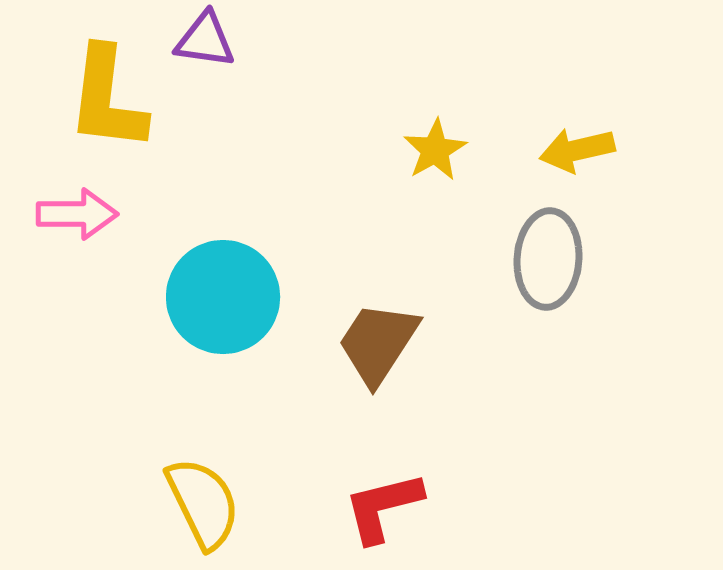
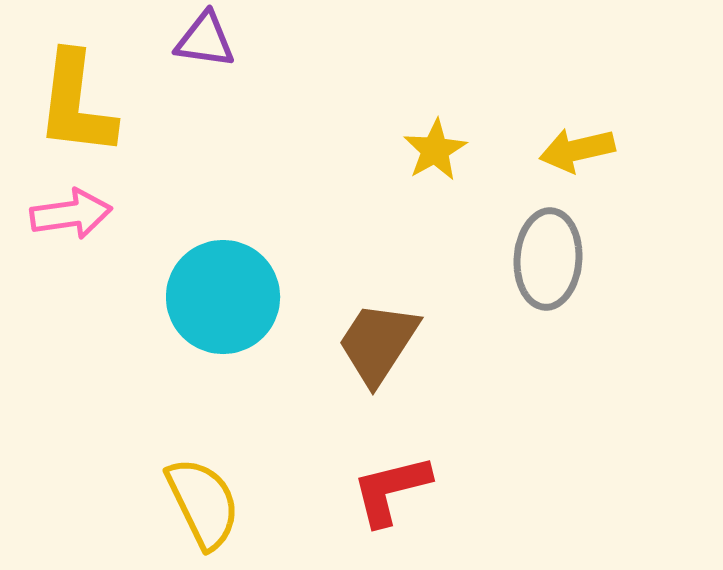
yellow L-shape: moved 31 px left, 5 px down
pink arrow: moved 6 px left; rotated 8 degrees counterclockwise
red L-shape: moved 8 px right, 17 px up
